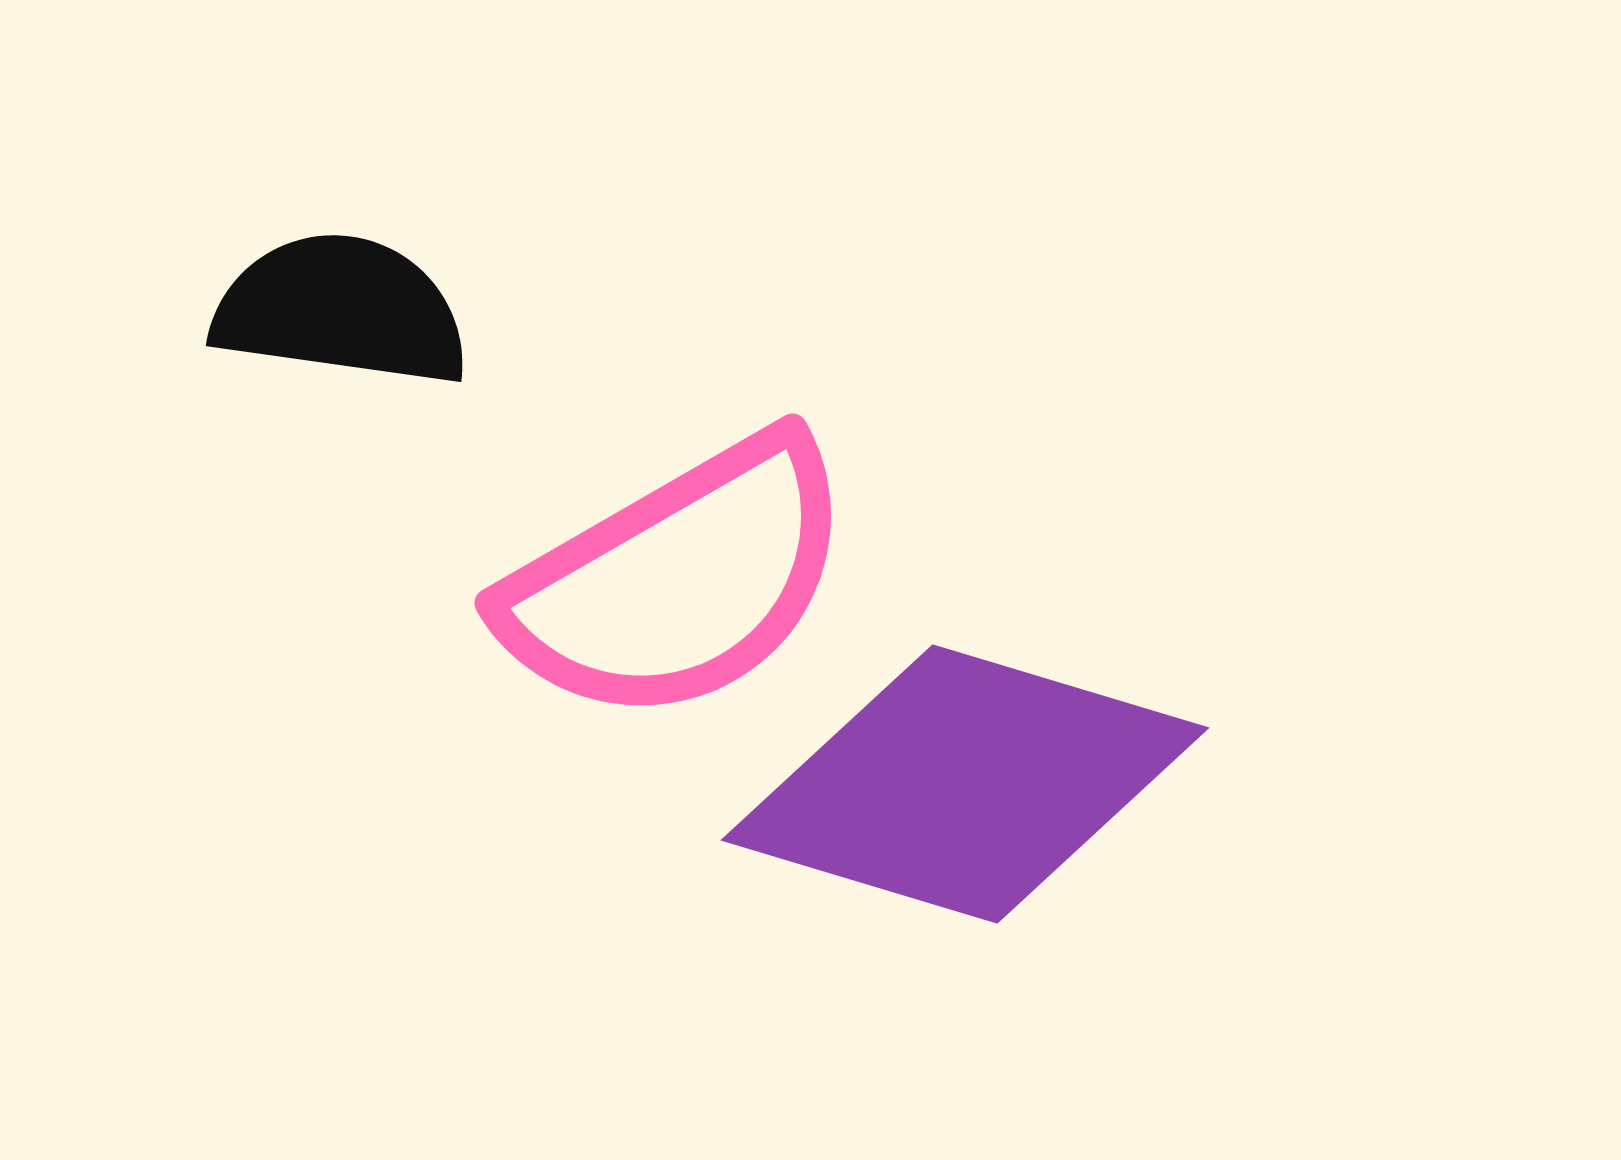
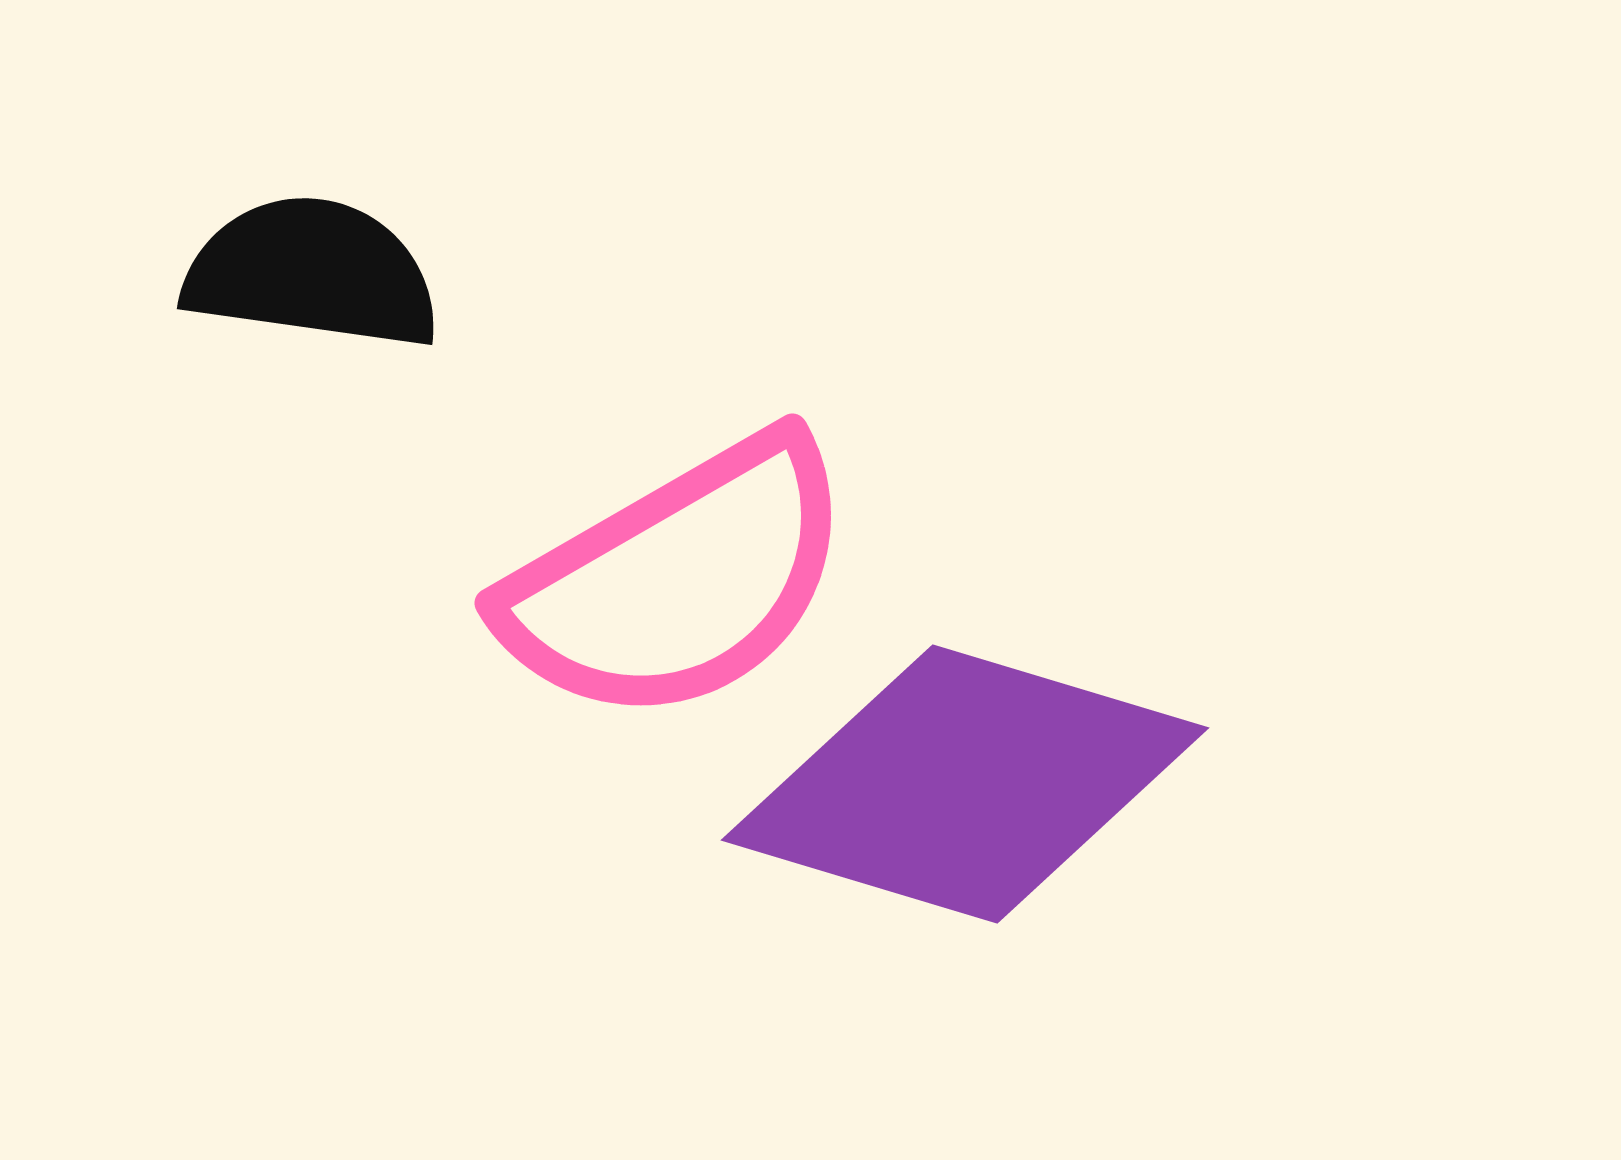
black semicircle: moved 29 px left, 37 px up
